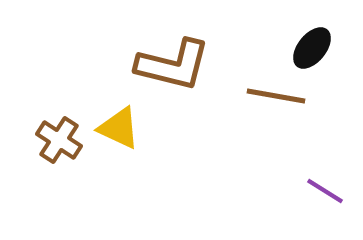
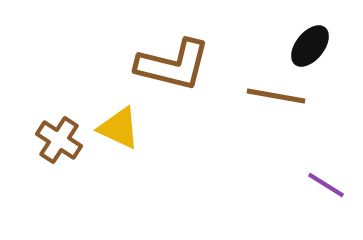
black ellipse: moved 2 px left, 2 px up
purple line: moved 1 px right, 6 px up
